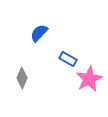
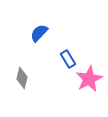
blue rectangle: rotated 30 degrees clockwise
gray diamond: rotated 10 degrees counterclockwise
